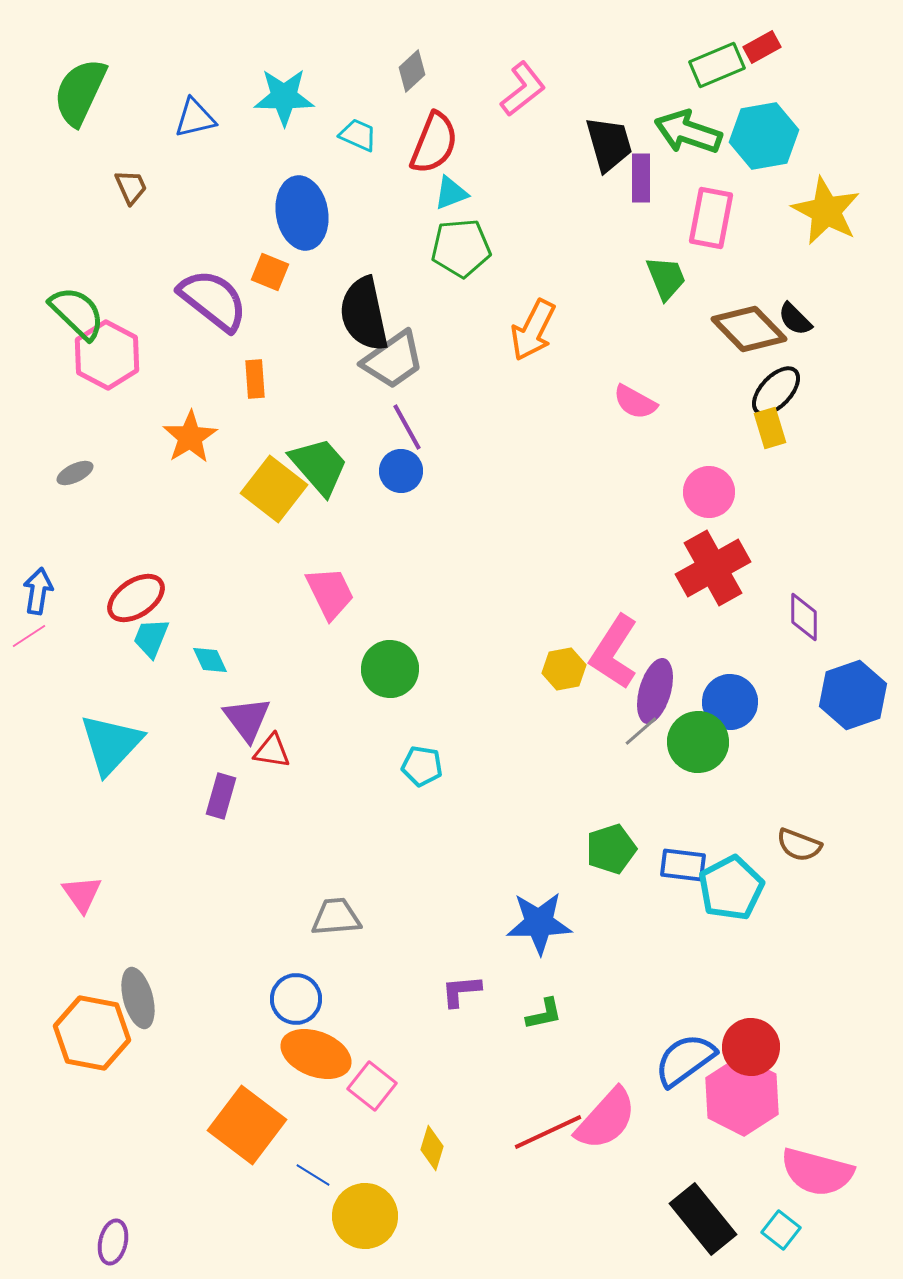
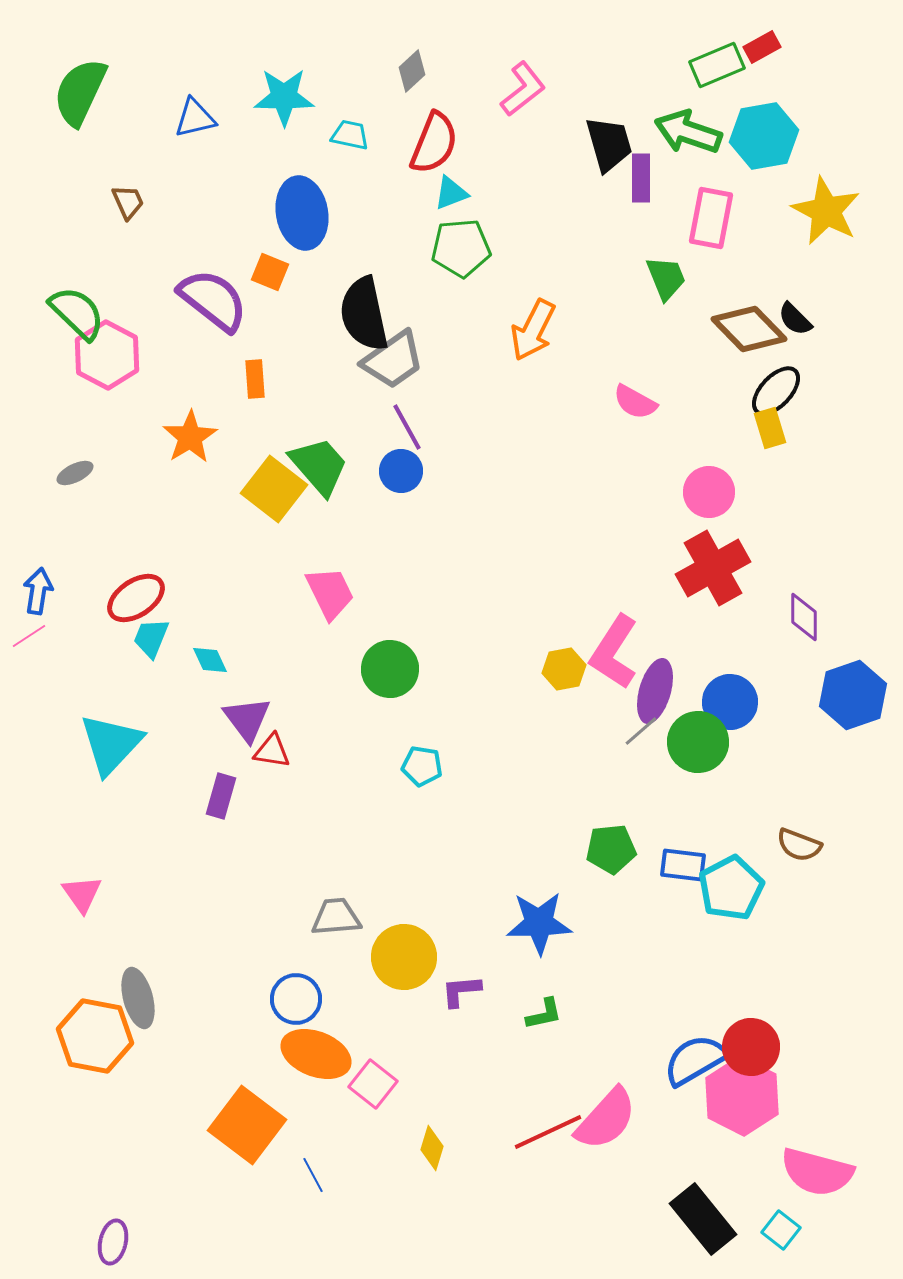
cyan trapezoid at (358, 135): moved 8 px left; rotated 12 degrees counterclockwise
brown trapezoid at (131, 187): moved 3 px left, 15 px down
green pentagon at (611, 849): rotated 12 degrees clockwise
orange hexagon at (92, 1033): moved 3 px right, 3 px down
blue semicircle at (685, 1060): moved 10 px right; rotated 6 degrees clockwise
pink square at (372, 1086): moved 1 px right, 2 px up
blue line at (313, 1175): rotated 30 degrees clockwise
yellow circle at (365, 1216): moved 39 px right, 259 px up
